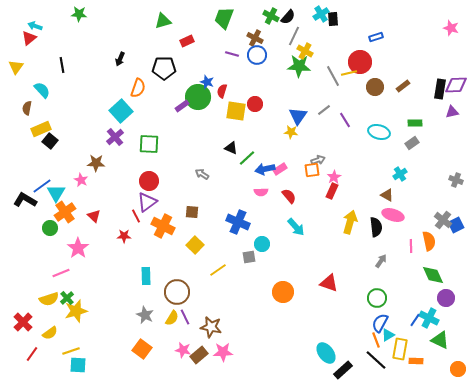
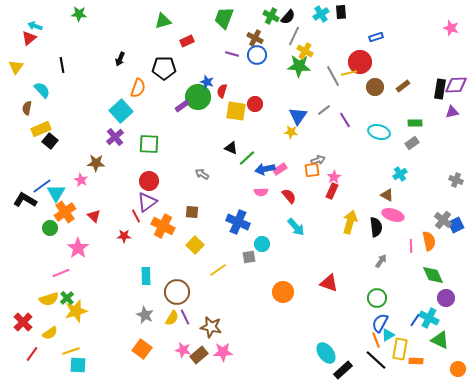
black rectangle at (333, 19): moved 8 px right, 7 px up
